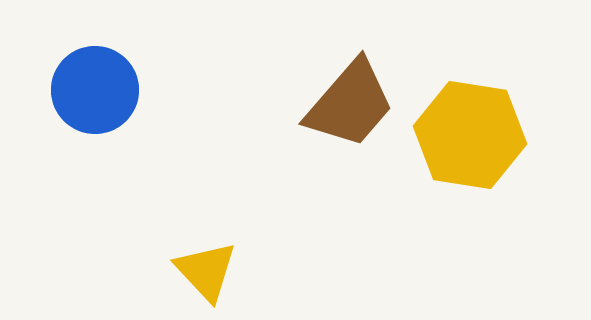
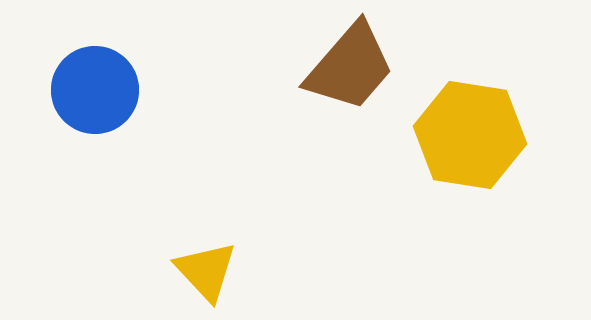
brown trapezoid: moved 37 px up
